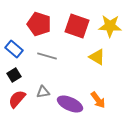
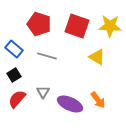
gray triangle: rotated 48 degrees counterclockwise
